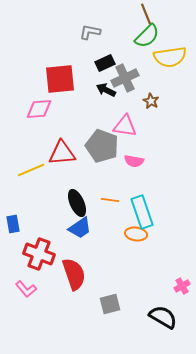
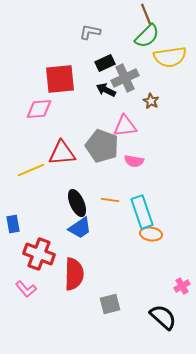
pink triangle: rotated 15 degrees counterclockwise
orange ellipse: moved 15 px right
red semicircle: rotated 20 degrees clockwise
black semicircle: rotated 12 degrees clockwise
